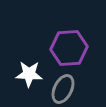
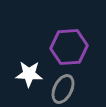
purple hexagon: moved 1 px up
